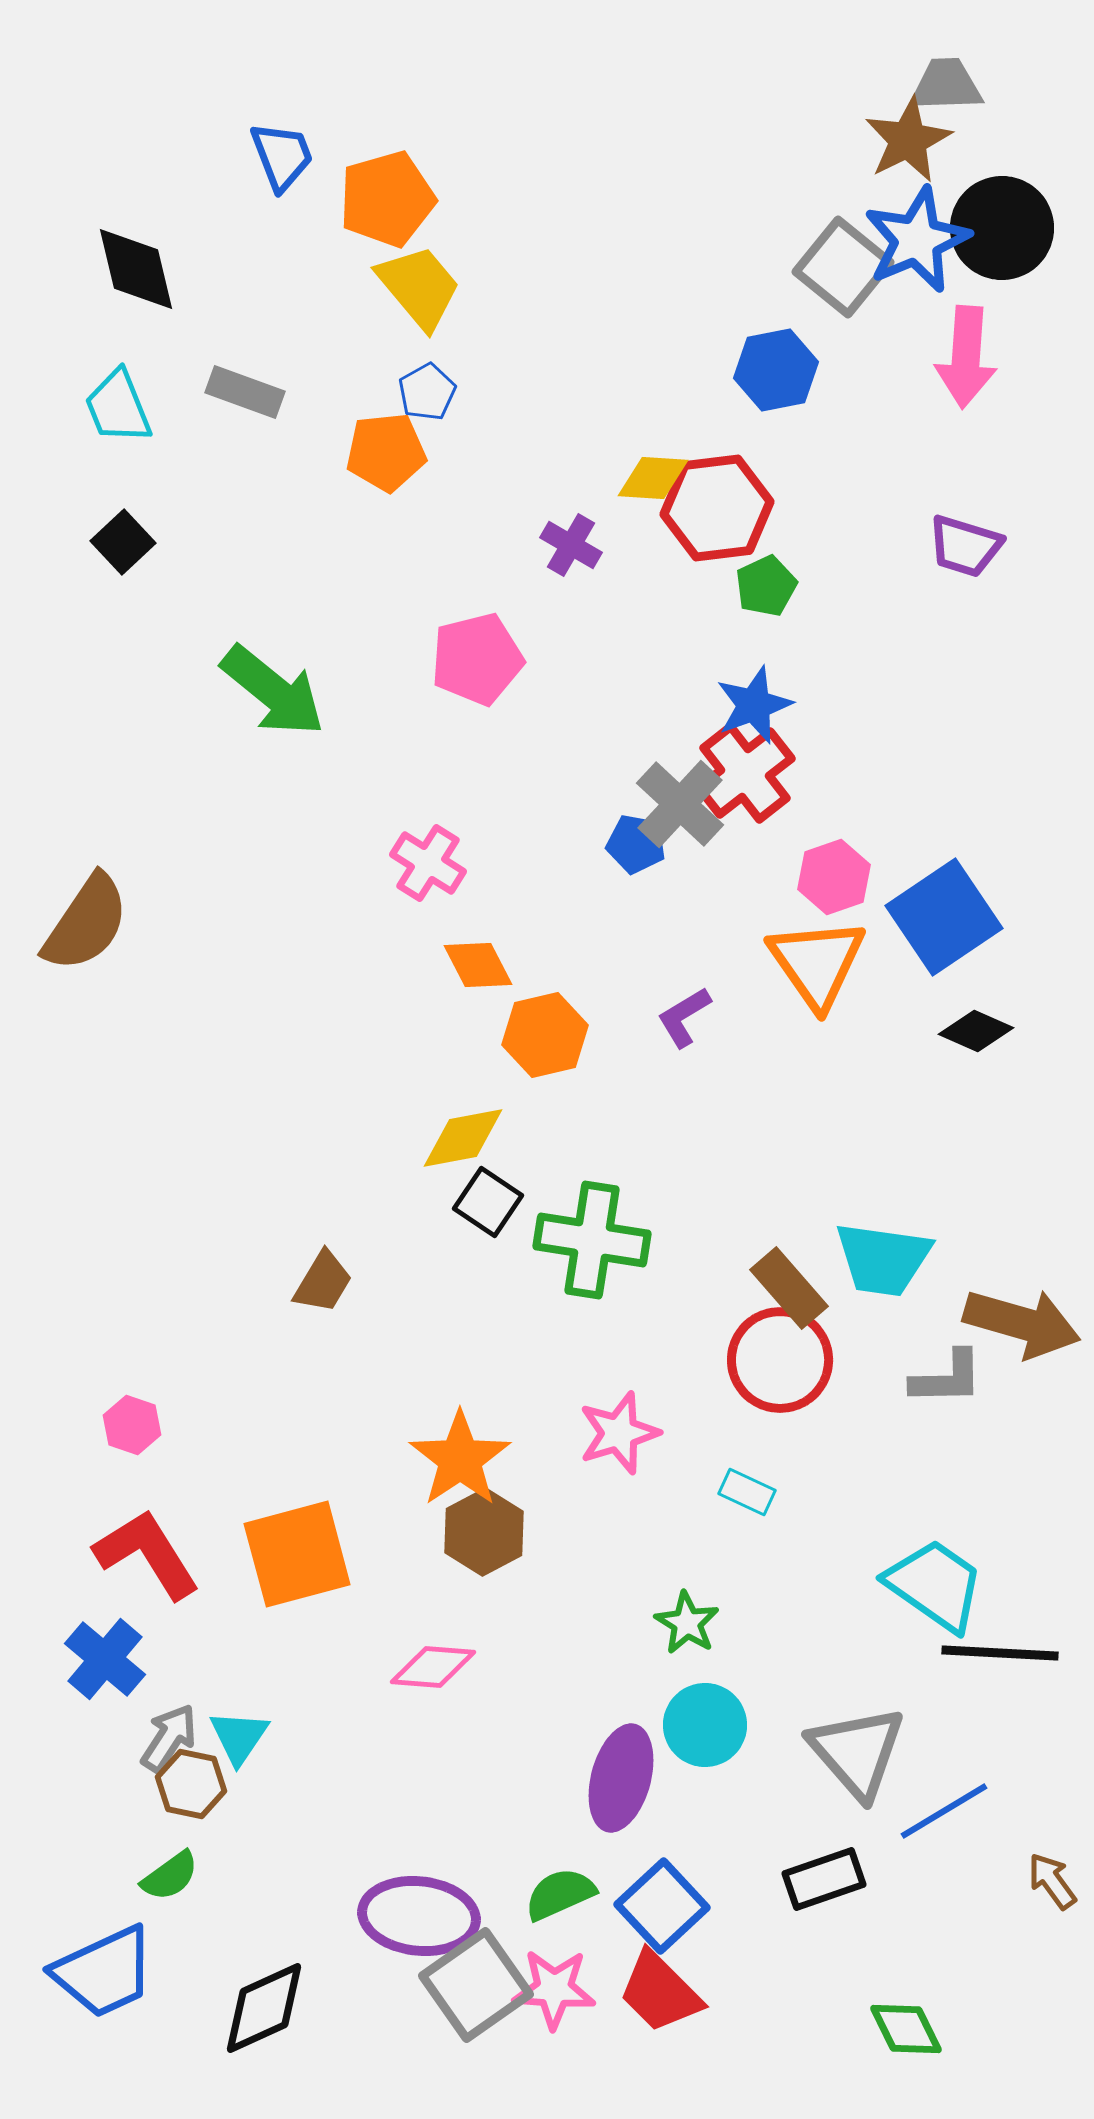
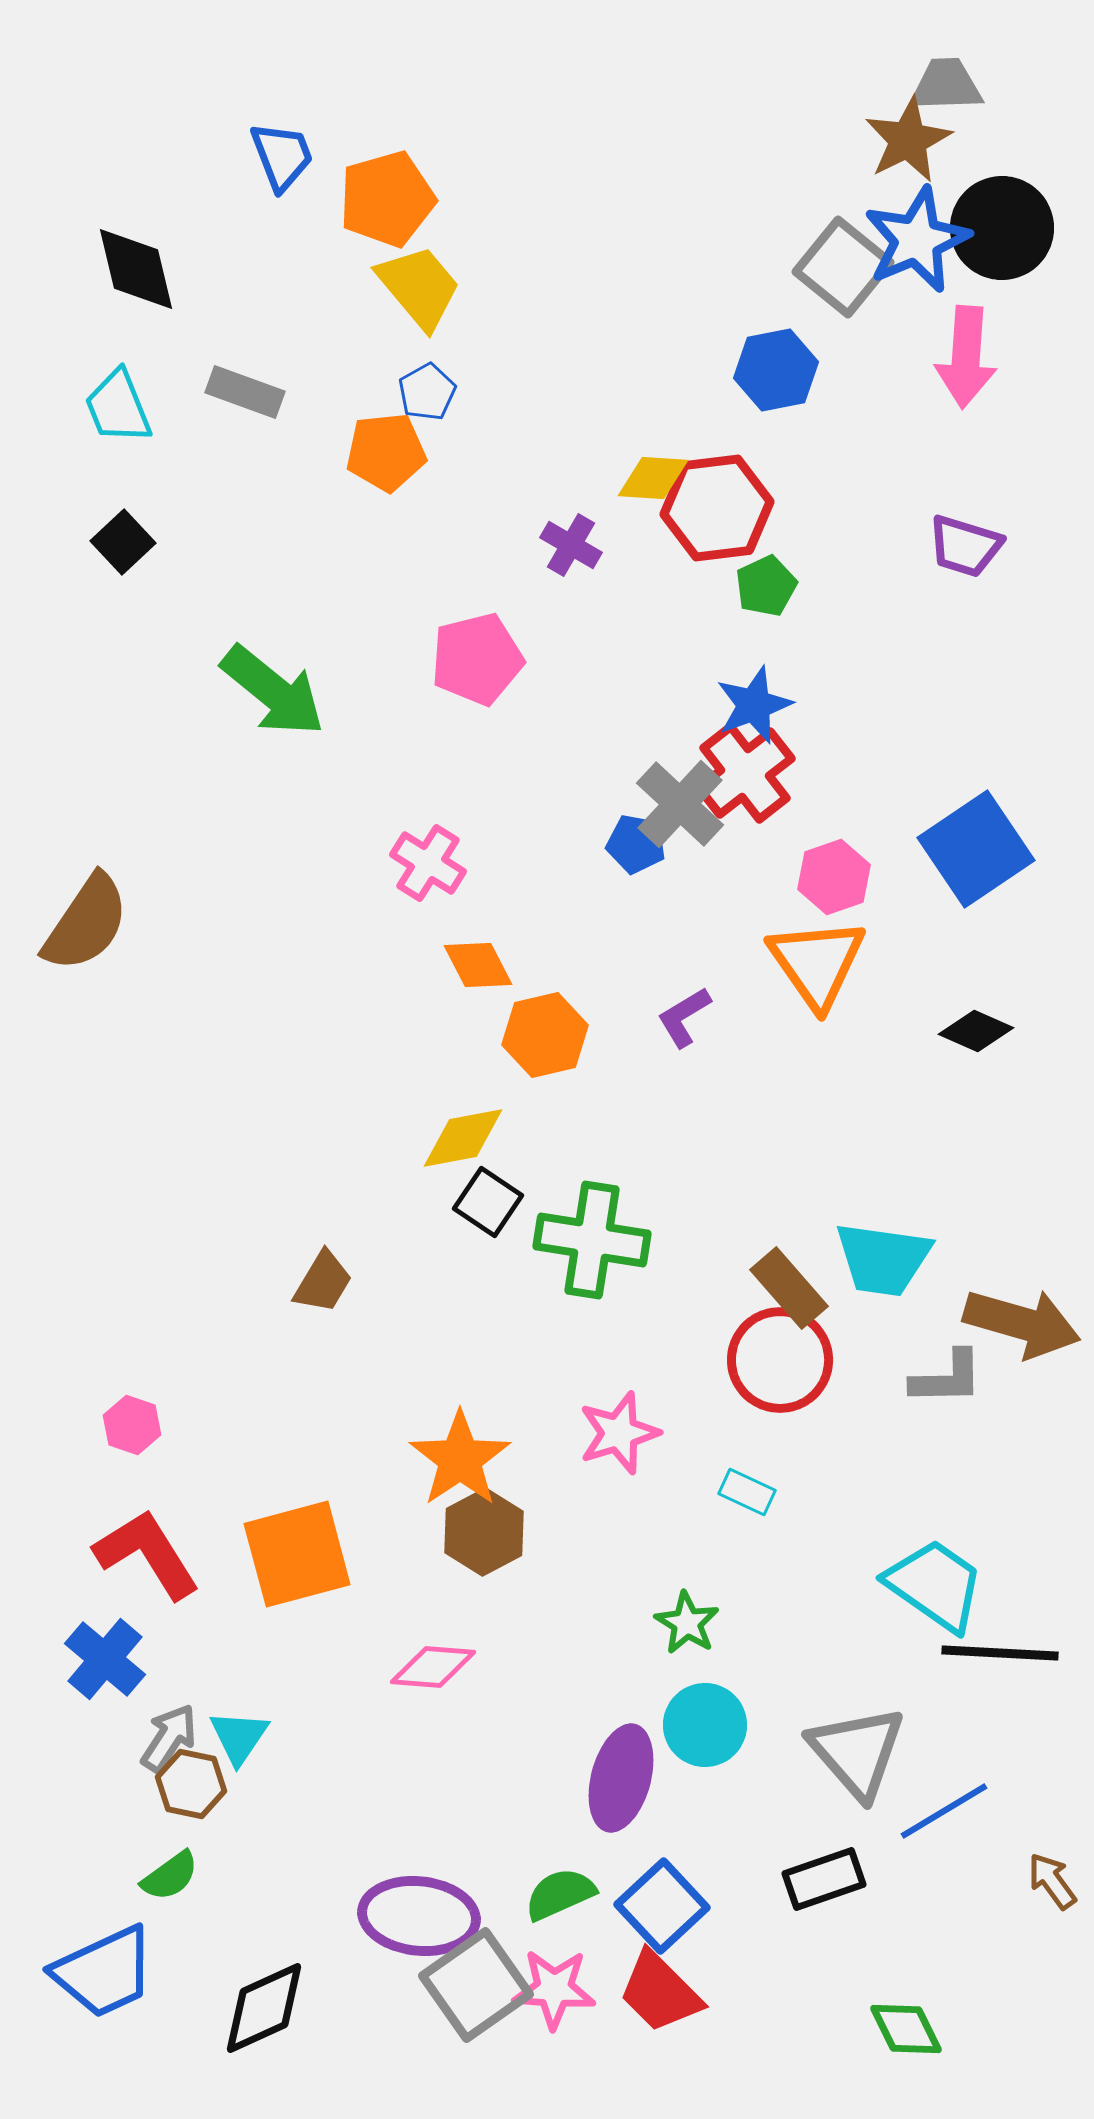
blue square at (944, 917): moved 32 px right, 68 px up
